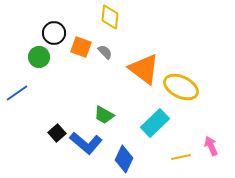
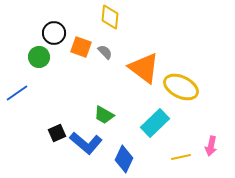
orange triangle: moved 1 px up
black square: rotated 18 degrees clockwise
pink arrow: rotated 144 degrees counterclockwise
